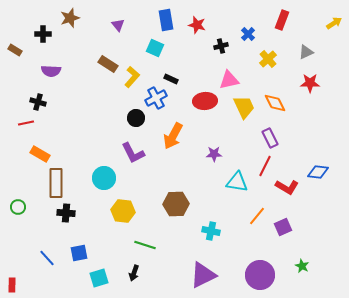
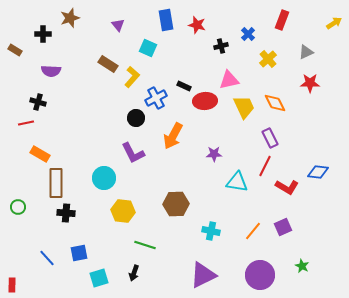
cyan square at (155, 48): moved 7 px left
black rectangle at (171, 79): moved 13 px right, 7 px down
orange line at (257, 216): moved 4 px left, 15 px down
